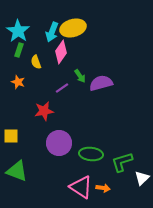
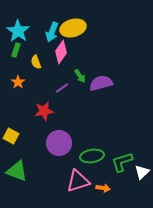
green rectangle: moved 3 px left
orange star: rotated 16 degrees clockwise
yellow square: rotated 28 degrees clockwise
green ellipse: moved 1 px right, 2 px down; rotated 15 degrees counterclockwise
white triangle: moved 6 px up
pink triangle: moved 3 px left, 6 px up; rotated 50 degrees counterclockwise
